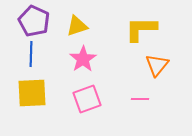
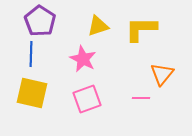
purple pentagon: moved 6 px right; rotated 8 degrees clockwise
yellow triangle: moved 21 px right
pink star: rotated 12 degrees counterclockwise
orange triangle: moved 5 px right, 9 px down
yellow square: rotated 16 degrees clockwise
pink line: moved 1 px right, 1 px up
